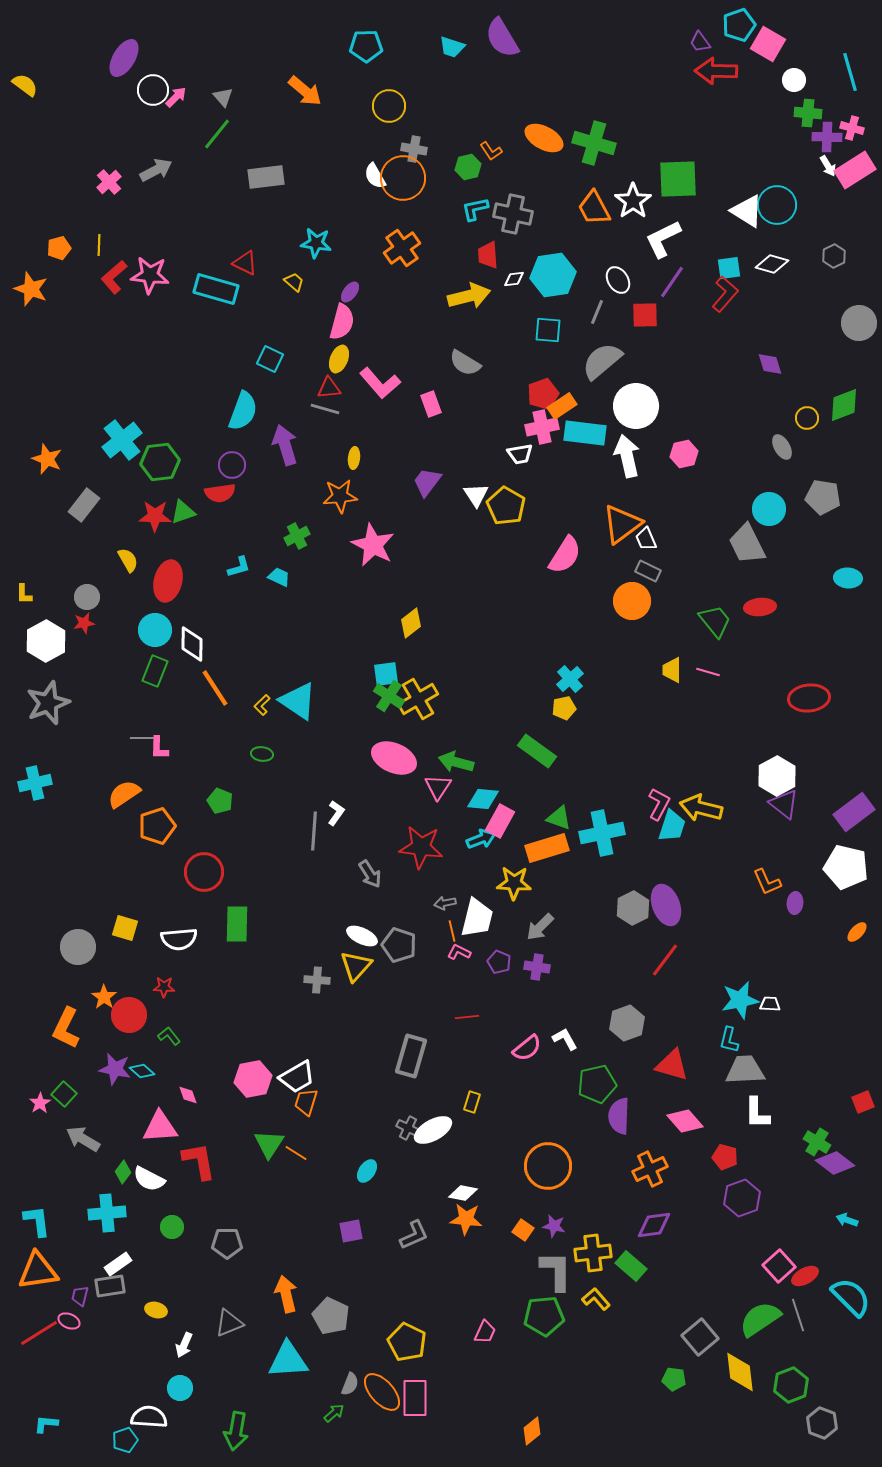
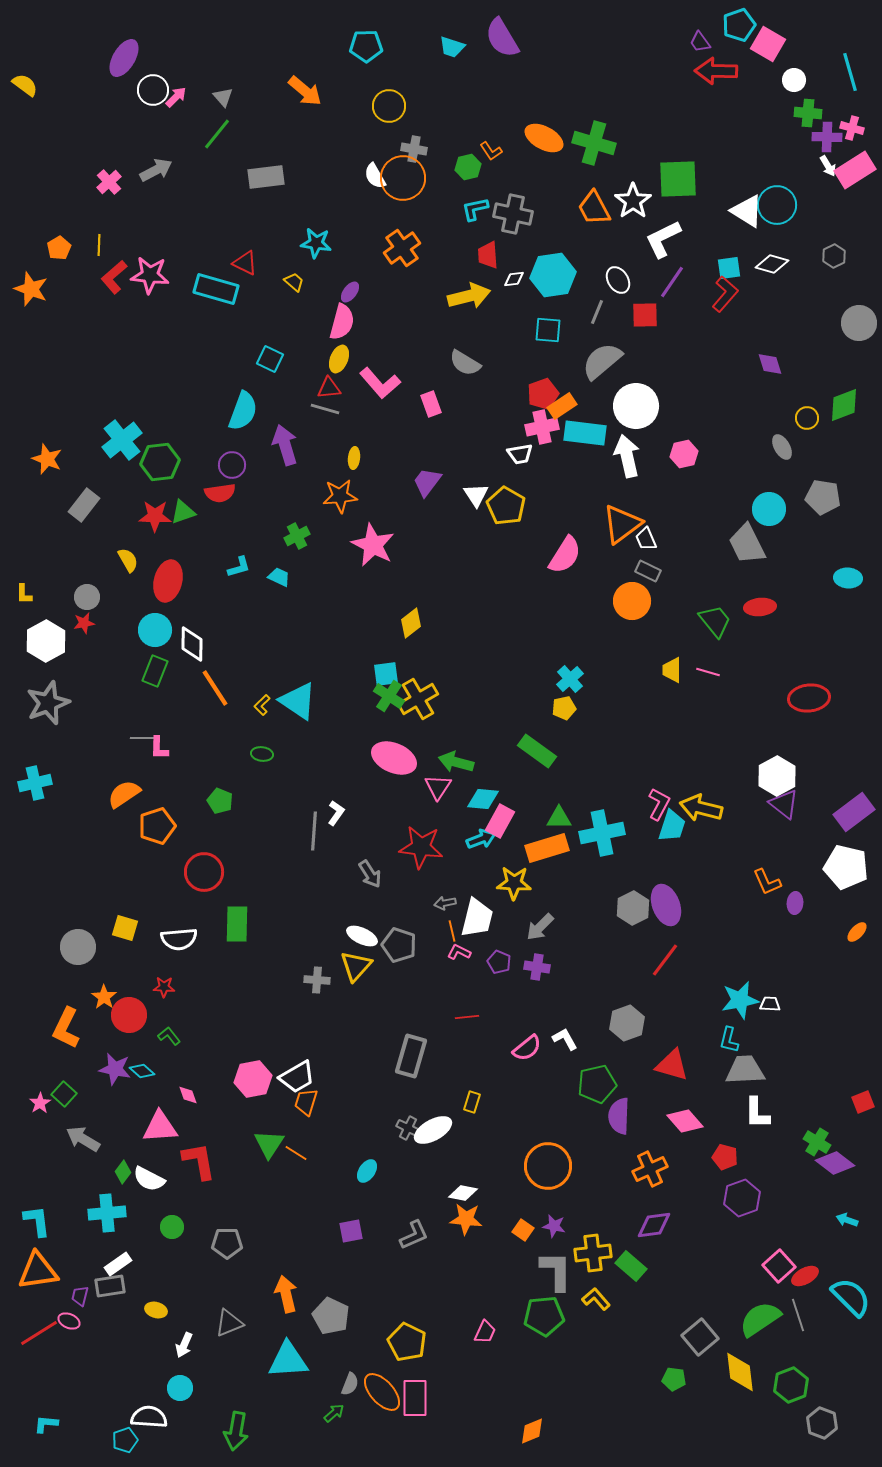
orange pentagon at (59, 248): rotated 15 degrees counterclockwise
green triangle at (559, 818): rotated 20 degrees counterclockwise
orange diamond at (532, 1431): rotated 16 degrees clockwise
